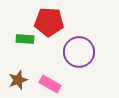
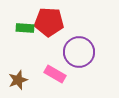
green rectangle: moved 11 px up
pink rectangle: moved 5 px right, 10 px up
